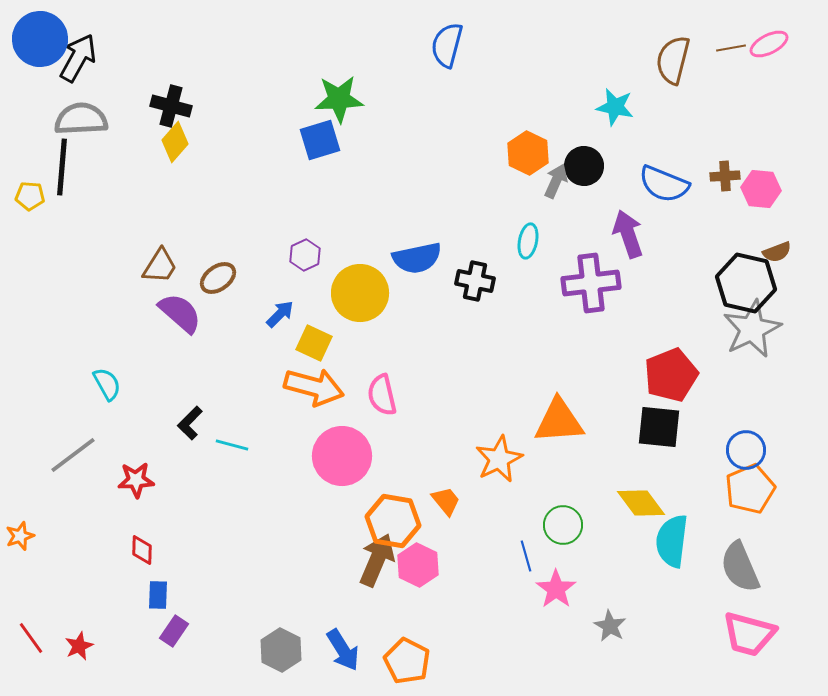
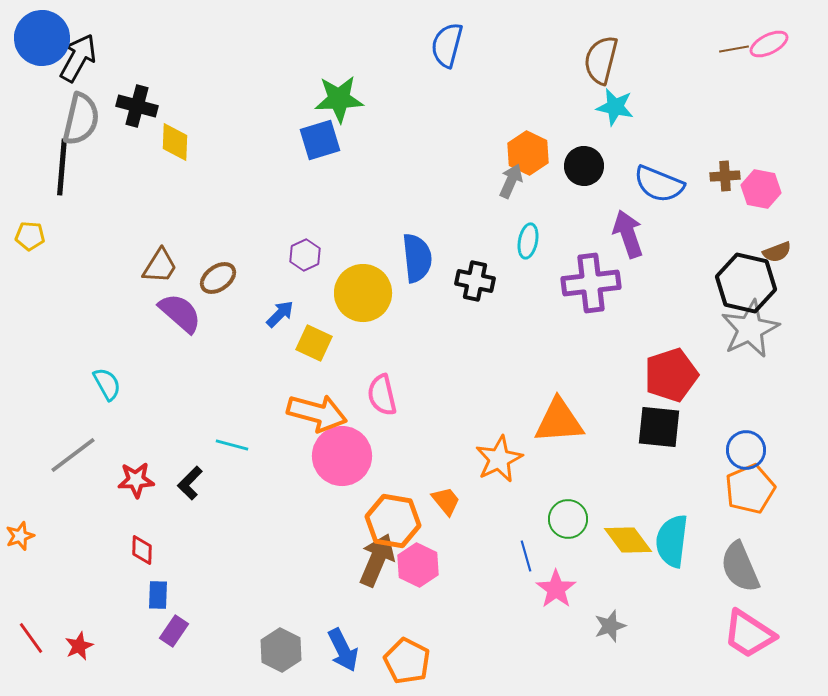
blue circle at (40, 39): moved 2 px right, 1 px up
brown line at (731, 48): moved 3 px right, 1 px down
brown semicircle at (673, 60): moved 72 px left
black cross at (171, 106): moved 34 px left
gray semicircle at (81, 119): rotated 106 degrees clockwise
yellow diamond at (175, 142): rotated 39 degrees counterclockwise
gray arrow at (556, 181): moved 45 px left
blue semicircle at (664, 184): moved 5 px left
pink hexagon at (761, 189): rotated 6 degrees clockwise
yellow pentagon at (30, 196): moved 40 px down
blue semicircle at (417, 258): rotated 84 degrees counterclockwise
yellow circle at (360, 293): moved 3 px right
gray star at (752, 329): moved 2 px left
red pentagon at (671, 375): rotated 4 degrees clockwise
orange arrow at (314, 387): moved 3 px right, 26 px down
black L-shape at (190, 423): moved 60 px down
yellow diamond at (641, 503): moved 13 px left, 37 px down
green circle at (563, 525): moved 5 px right, 6 px up
gray star at (610, 626): rotated 24 degrees clockwise
pink trapezoid at (749, 634): rotated 18 degrees clockwise
blue arrow at (343, 650): rotated 6 degrees clockwise
